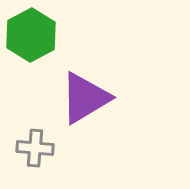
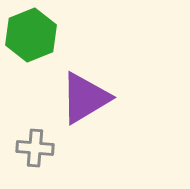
green hexagon: rotated 6 degrees clockwise
